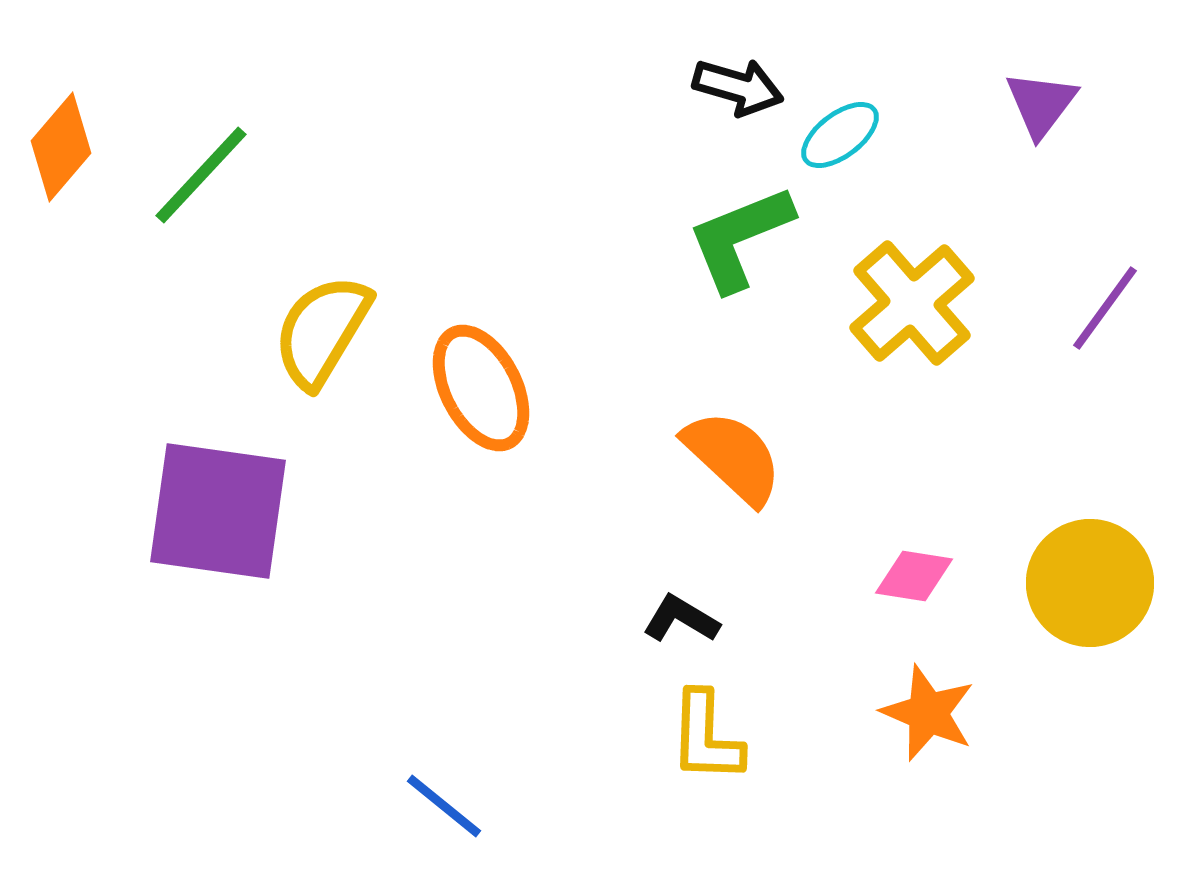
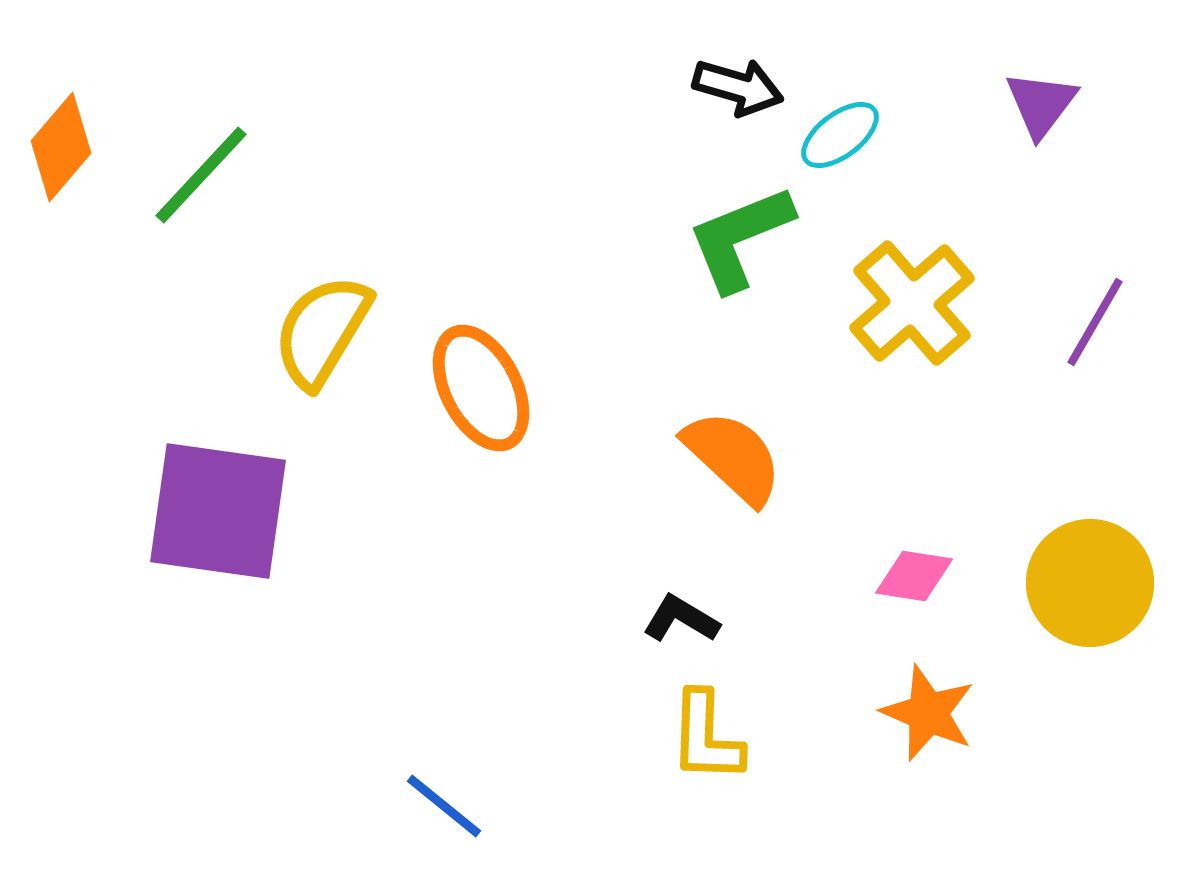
purple line: moved 10 px left, 14 px down; rotated 6 degrees counterclockwise
